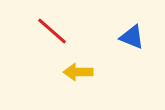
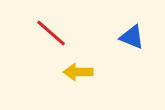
red line: moved 1 px left, 2 px down
